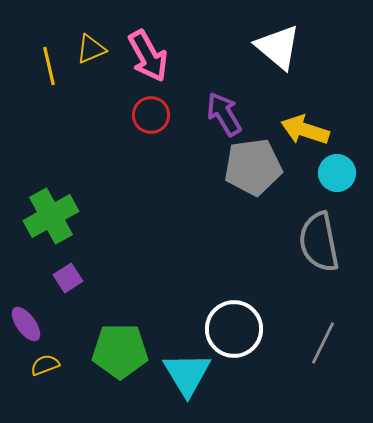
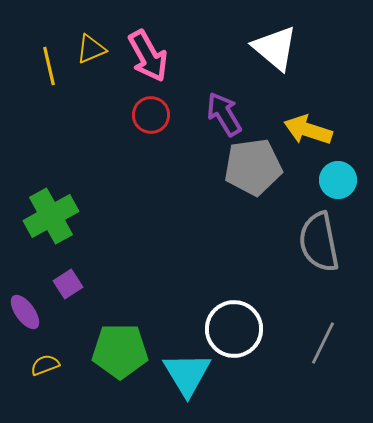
white triangle: moved 3 px left, 1 px down
yellow arrow: moved 3 px right
cyan circle: moved 1 px right, 7 px down
purple square: moved 6 px down
purple ellipse: moved 1 px left, 12 px up
